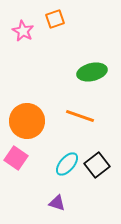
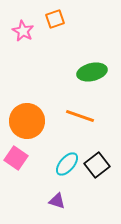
purple triangle: moved 2 px up
